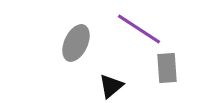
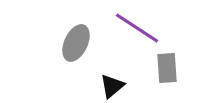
purple line: moved 2 px left, 1 px up
black triangle: moved 1 px right
